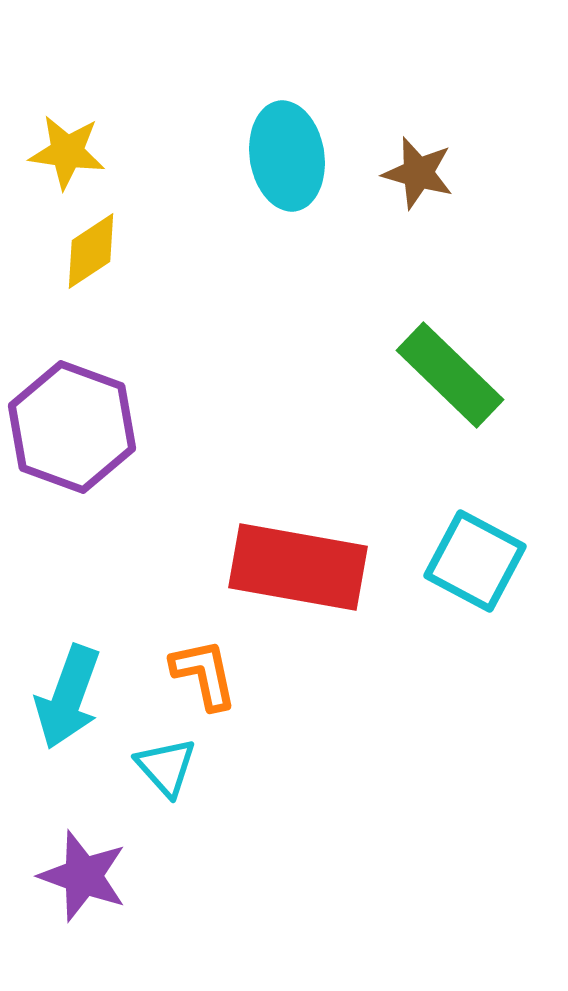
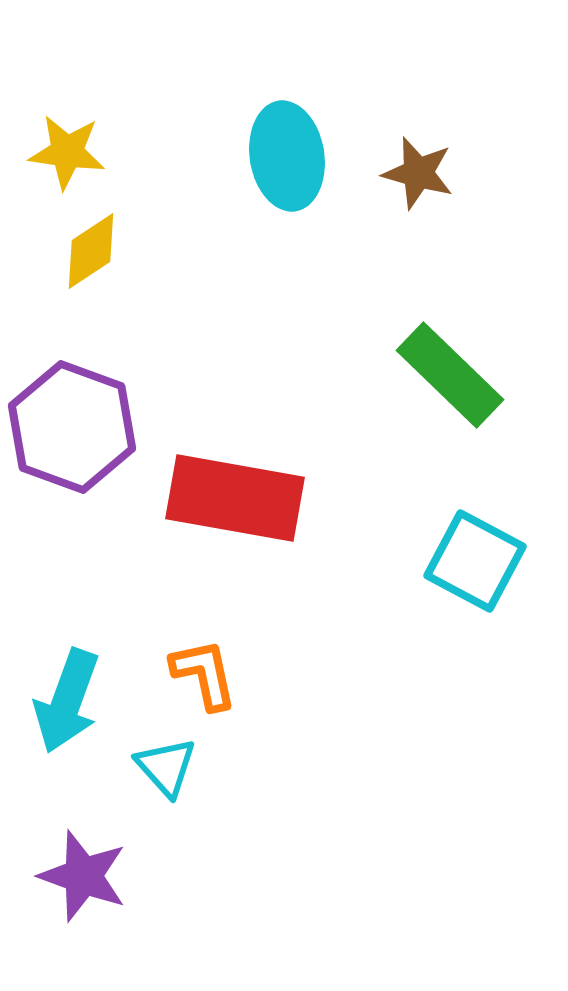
red rectangle: moved 63 px left, 69 px up
cyan arrow: moved 1 px left, 4 px down
